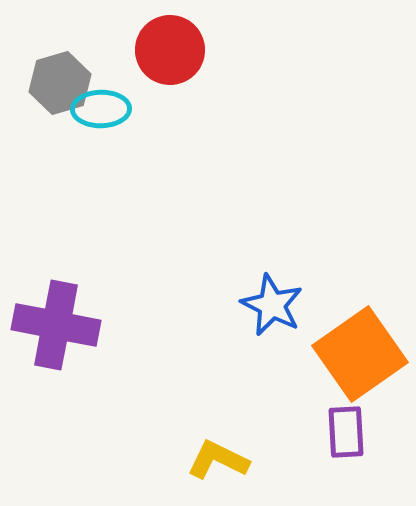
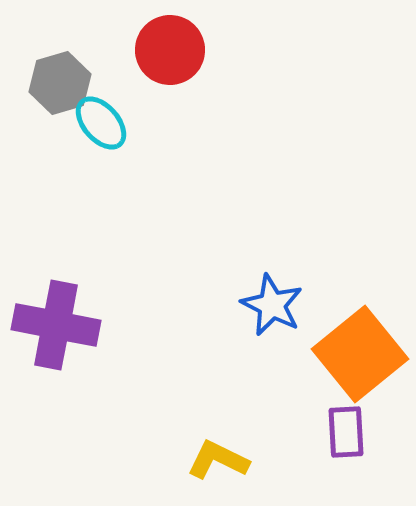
cyan ellipse: moved 14 px down; rotated 50 degrees clockwise
orange square: rotated 4 degrees counterclockwise
